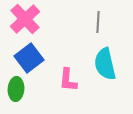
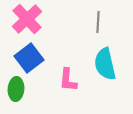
pink cross: moved 2 px right
